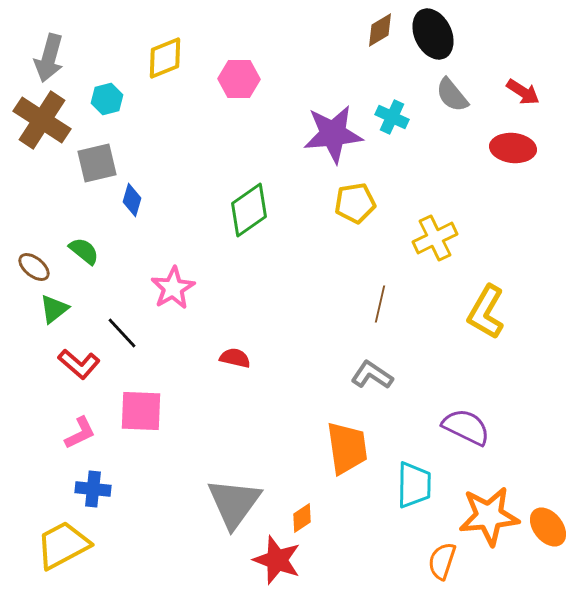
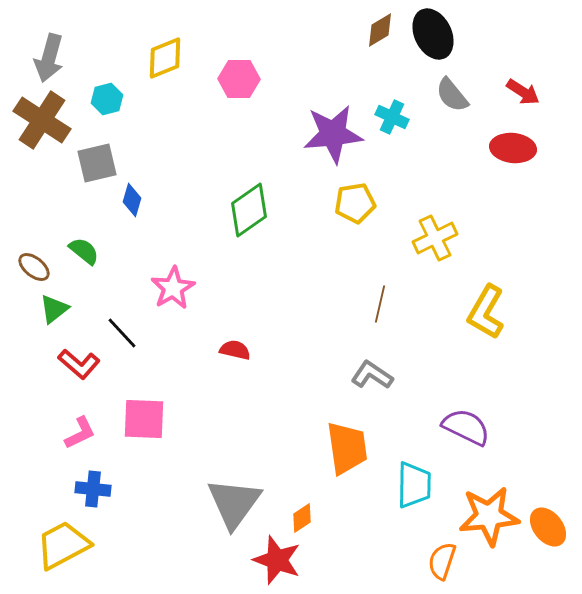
red semicircle: moved 8 px up
pink square: moved 3 px right, 8 px down
